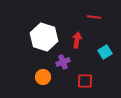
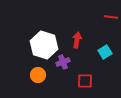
red line: moved 17 px right
white hexagon: moved 8 px down
orange circle: moved 5 px left, 2 px up
